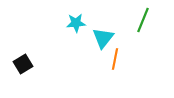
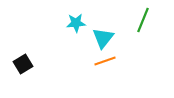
orange line: moved 10 px left, 2 px down; rotated 60 degrees clockwise
